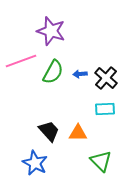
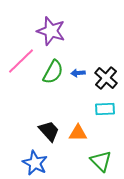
pink line: rotated 24 degrees counterclockwise
blue arrow: moved 2 px left, 1 px up
